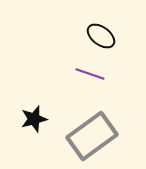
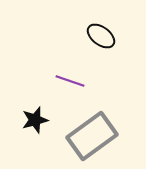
purple line: moved 20 px left, 7 px down
black star: moved 1 px right, 1 px down
